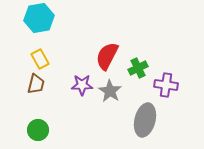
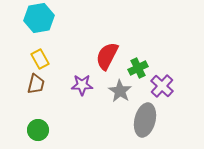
purple cross: moved 4 px left, 1 px down; rotated 35 degrees clockwise
gray star: moved 10 px right
